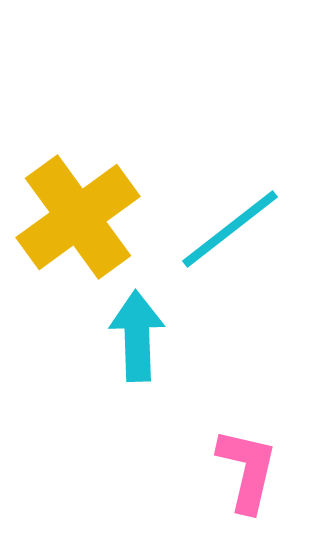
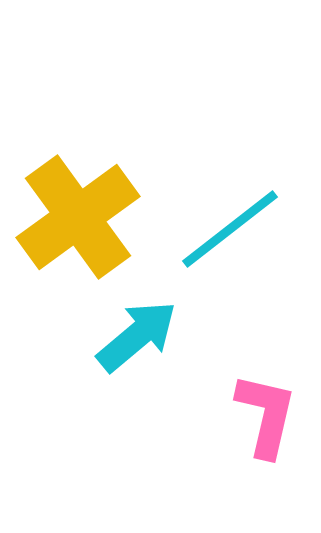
cyan arrow: rotated 52 degrees clockwise
pink L-shape: moved 19 px right, 55 px up
